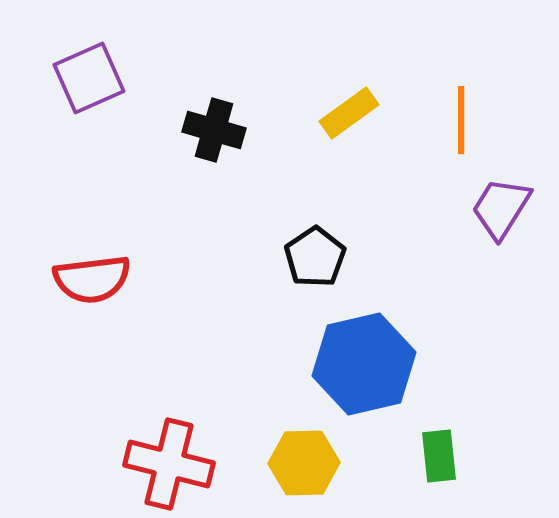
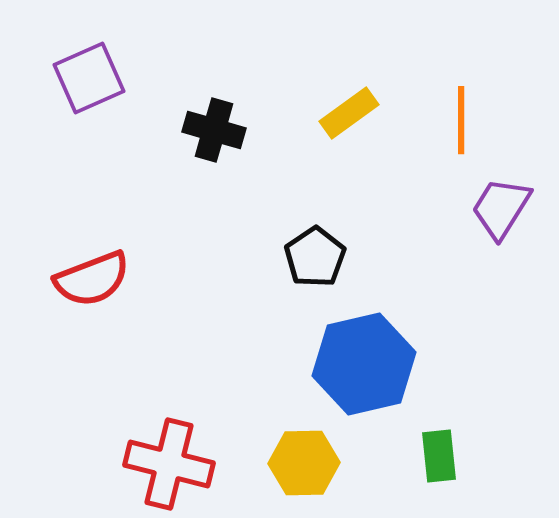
red semicircle: rotated 14 degrees counterclockwise
